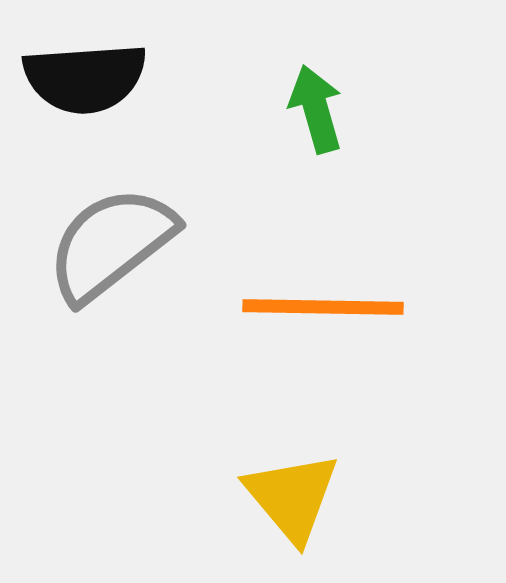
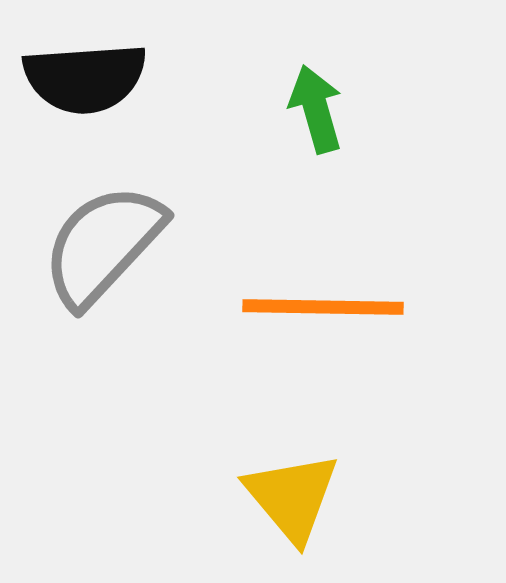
gray semicircle: moved 8 px left, 1 px down; rotated 9 degrees counterclockwise
